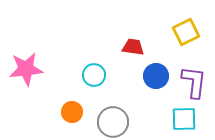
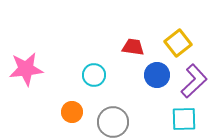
yellow square: moved 8 px left, 11 px down; rotated 12 degrees counterclockwise
blue circle: moved 1 px right, 1 px up
purple L-shape: moved 1 px up; rotated 40 degrees clockwise
